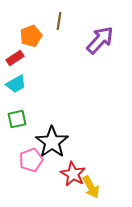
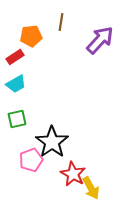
brown line: moved 2 px right, 1 px down
orange pentagon: rotated 15 degrees clockwise
red rectangle: moved 1 px up
yellow arrow: moved 1 px down
